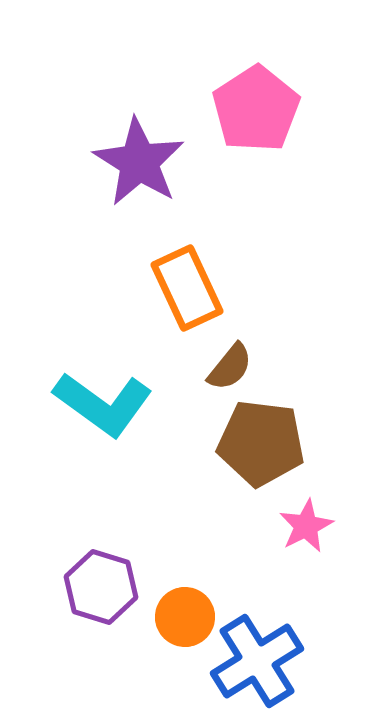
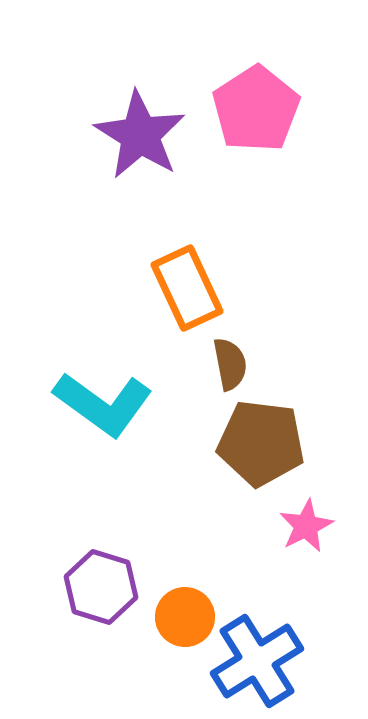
purple star: moved 1 px right, 27 px up
brown semicircle: moved 3 px up; rotated 50 degrees counterclockwise
